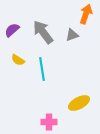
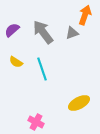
orange arrow: moved 1 px left, 1 px down
gray triangle: moved 2 px up
yellow semicircle: moved 2 px left, 2 px down
cyan line: rotated 10 degrees counterclockwise
pink cross: moved 13 px left; rotated 28 degrees clockwise
